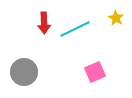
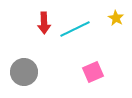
pink square: moved 2 px left
